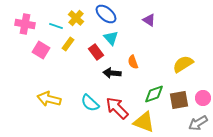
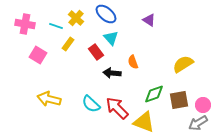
pink square: moved 3 px left, 5 px down
pink circle: moved 7 px down
cyan semicircle: moved 1 px right, 1 px down
